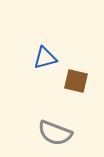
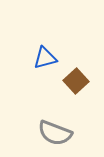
brown square: rotated 35 degrees clockwise
